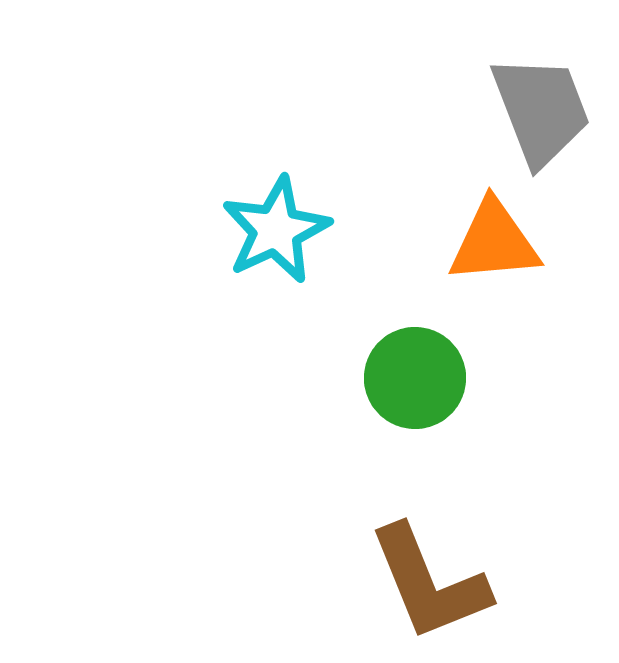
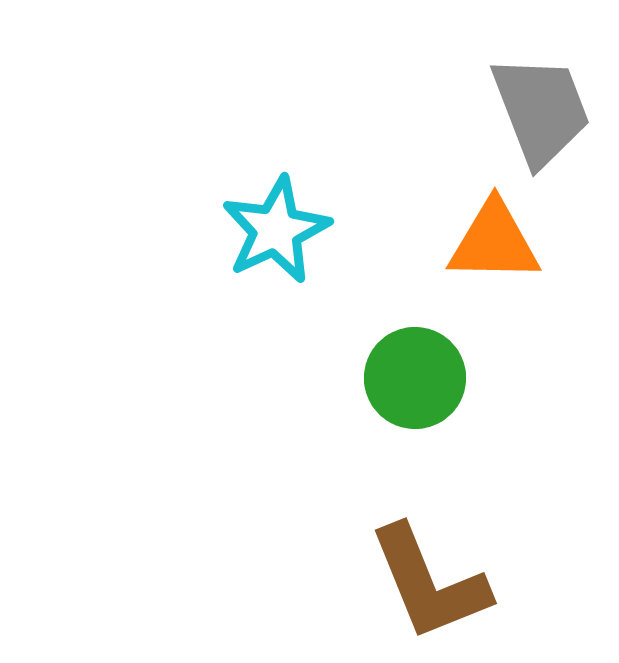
orange triangle: rotated 6 degrees clockwise
